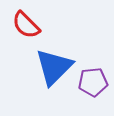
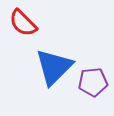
red semicircle: moved 3 px left, 2 px up
